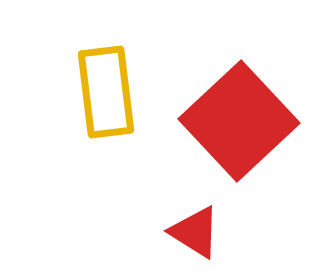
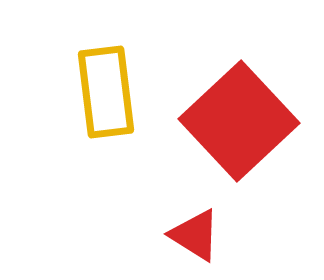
red triangle: moved 3 px down
